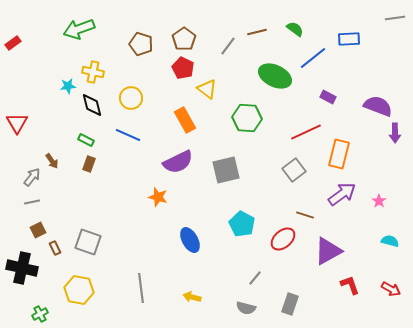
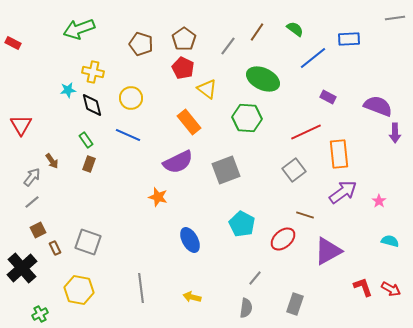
brown line at (257, 32): rotated 42 degrees counterclockwise
red rectangle at (13, 43): rotated 63 degrees clockwise
green ellipse at (275, 76): moved 12 px left, 3 px down
cyan star at (68, 86): moved 4 px down
orange rectangle at (185, 120): moved 4 px right, 2 px down; rotated 10 degrees counterclockwise
red triangle at (17, 123): moved 4 px right, 2 px down
green rectangle at (86, 140): rotated 28 degrees clockwise
orange rectangle at (339, 154): rotated 20 degrees counterclockwise
gray square at (226, 170): rotated 8 degrees counterclockwise
purple arrow at (342, 194): moved 1 px right, 2 px up
gray line at (32, 202): rotated 28 degrees counterclockwise
black cross at (22, 268): rotated 36 degrees clockwise
red L-shape at (350, 285): moved 13 px right, 2 px down
gray rectangle at (290, 304): moved 5 px right
gray semicircle at (246, 308): rotated 96 degrees counterclockwise
